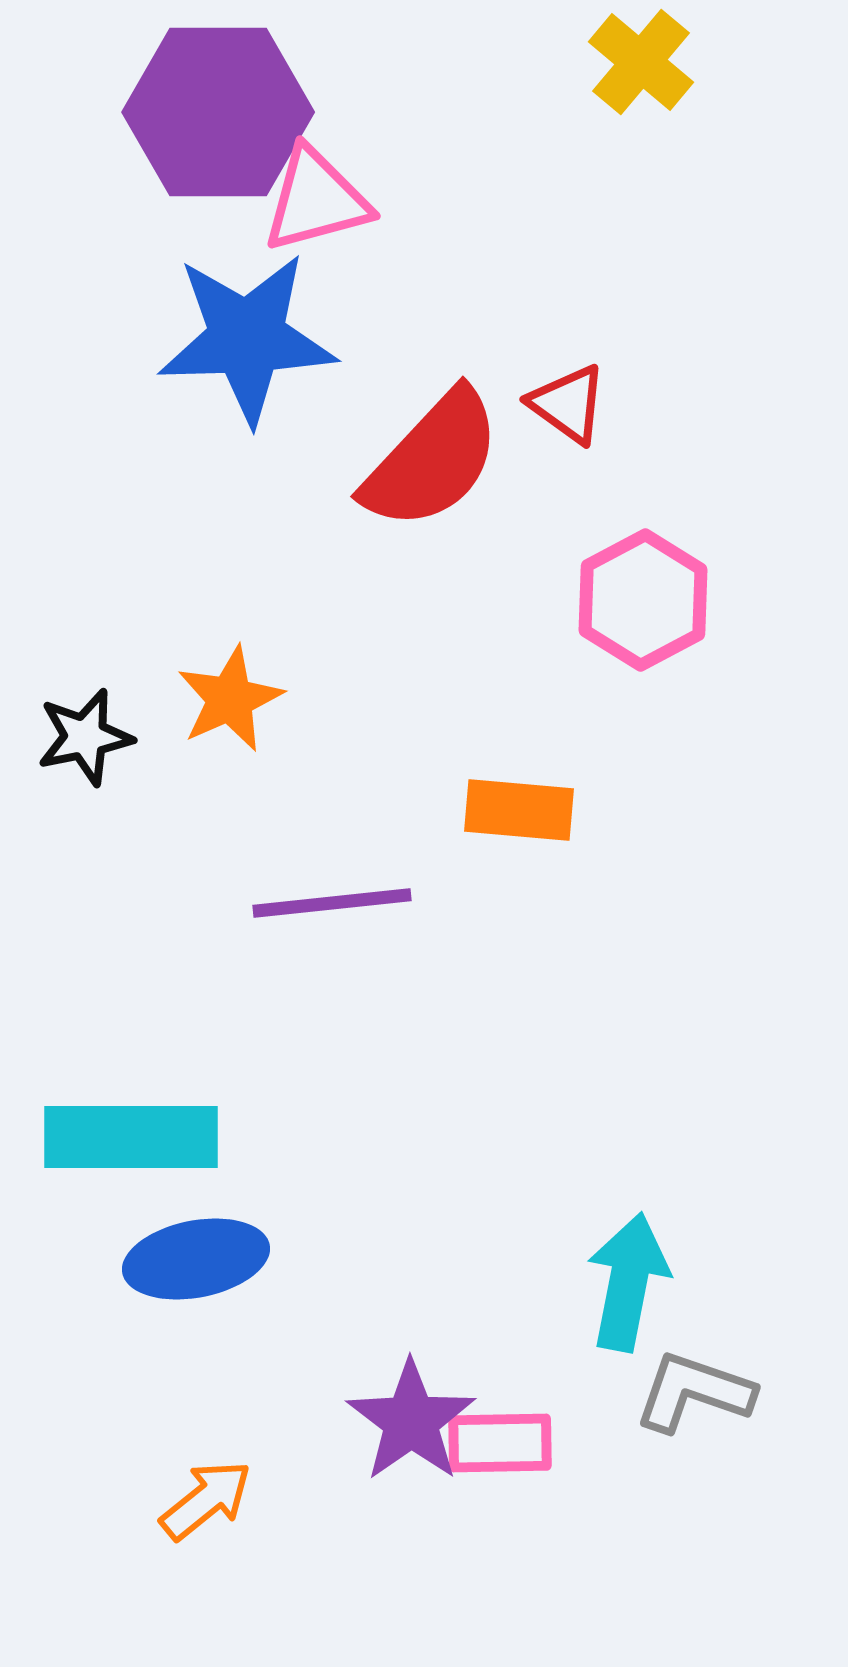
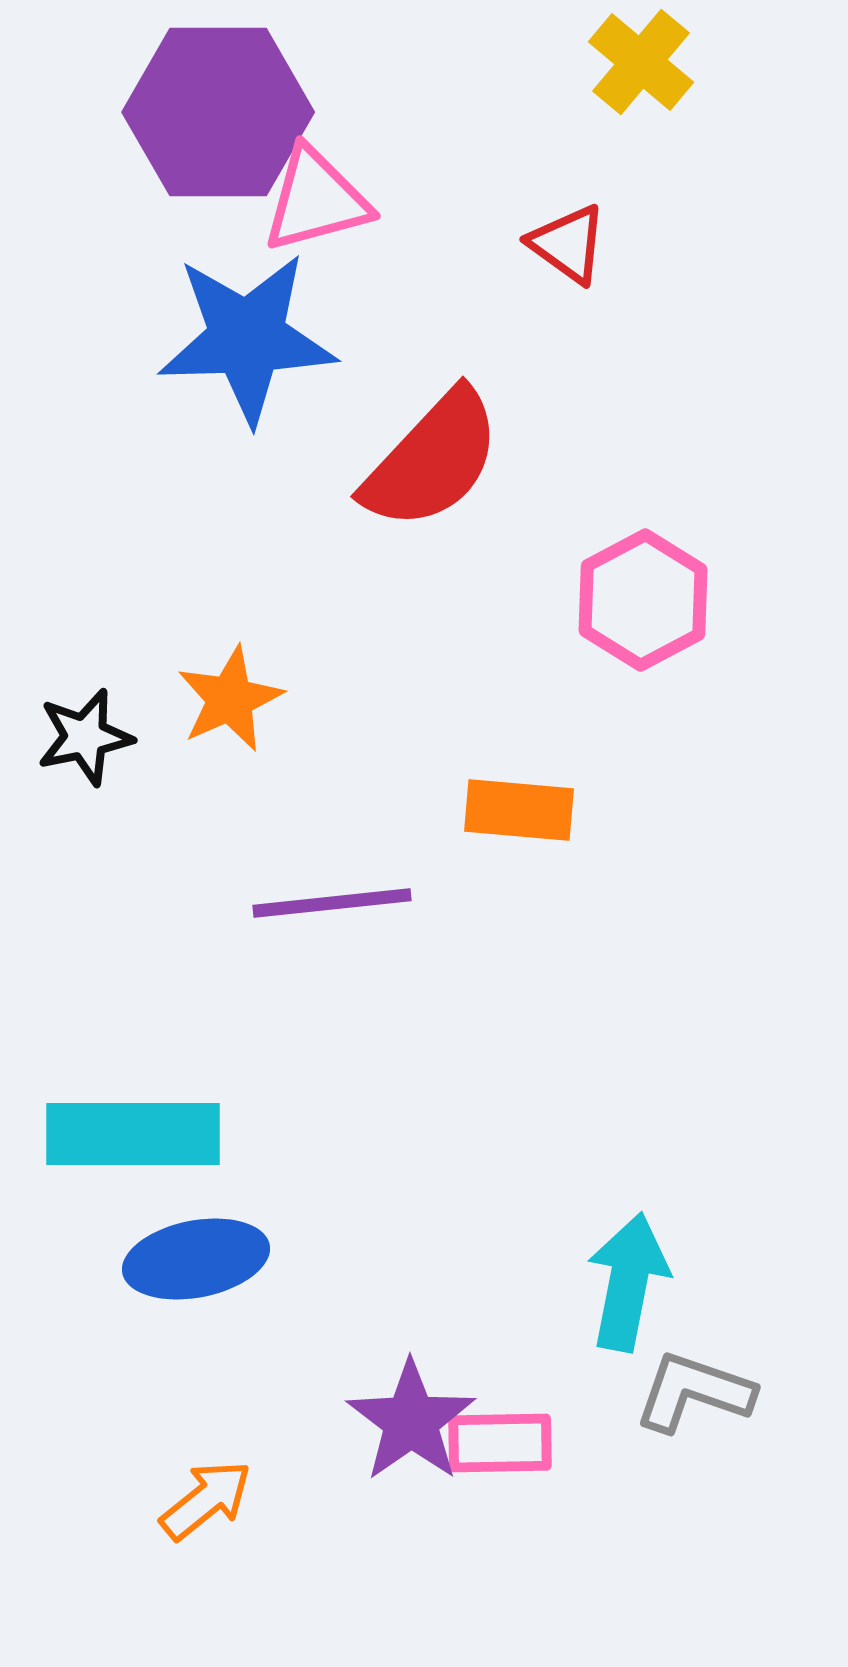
red triangle: moved 160 px up
cyan rectangle: moved 2 px right, 3 px up
